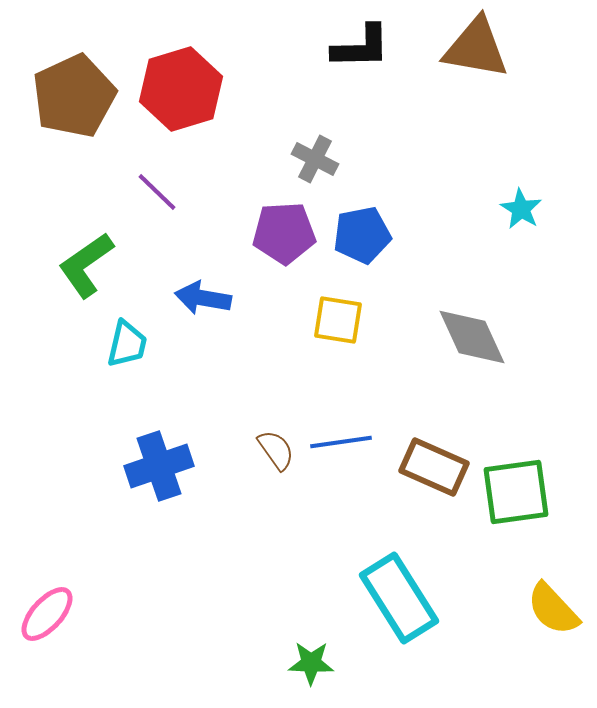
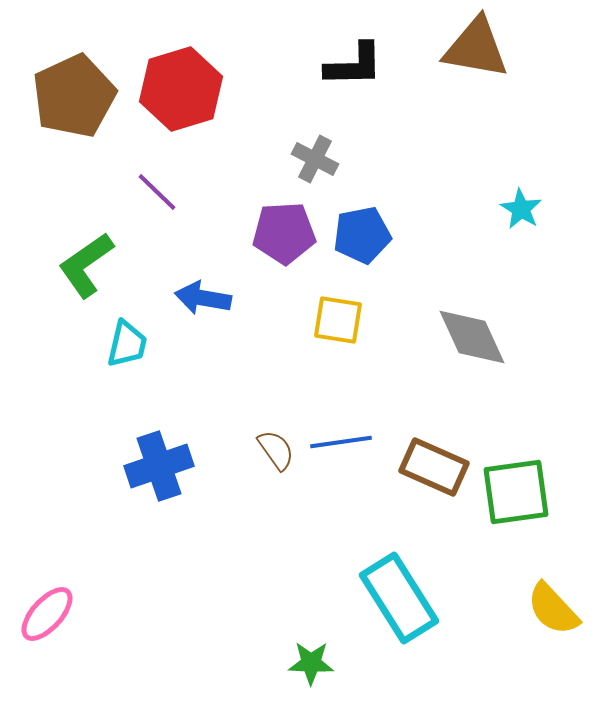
black L-shape: moved 7 px left, 18 px down
